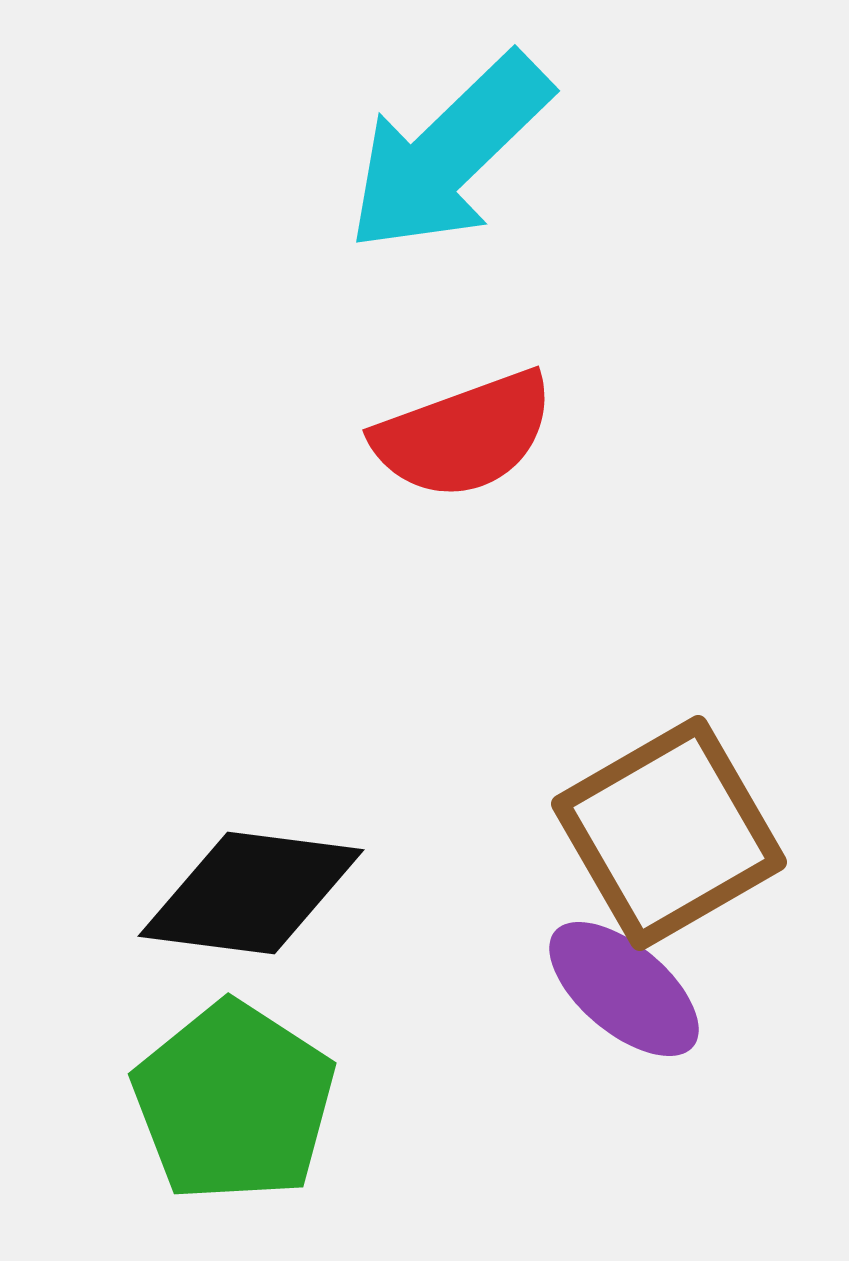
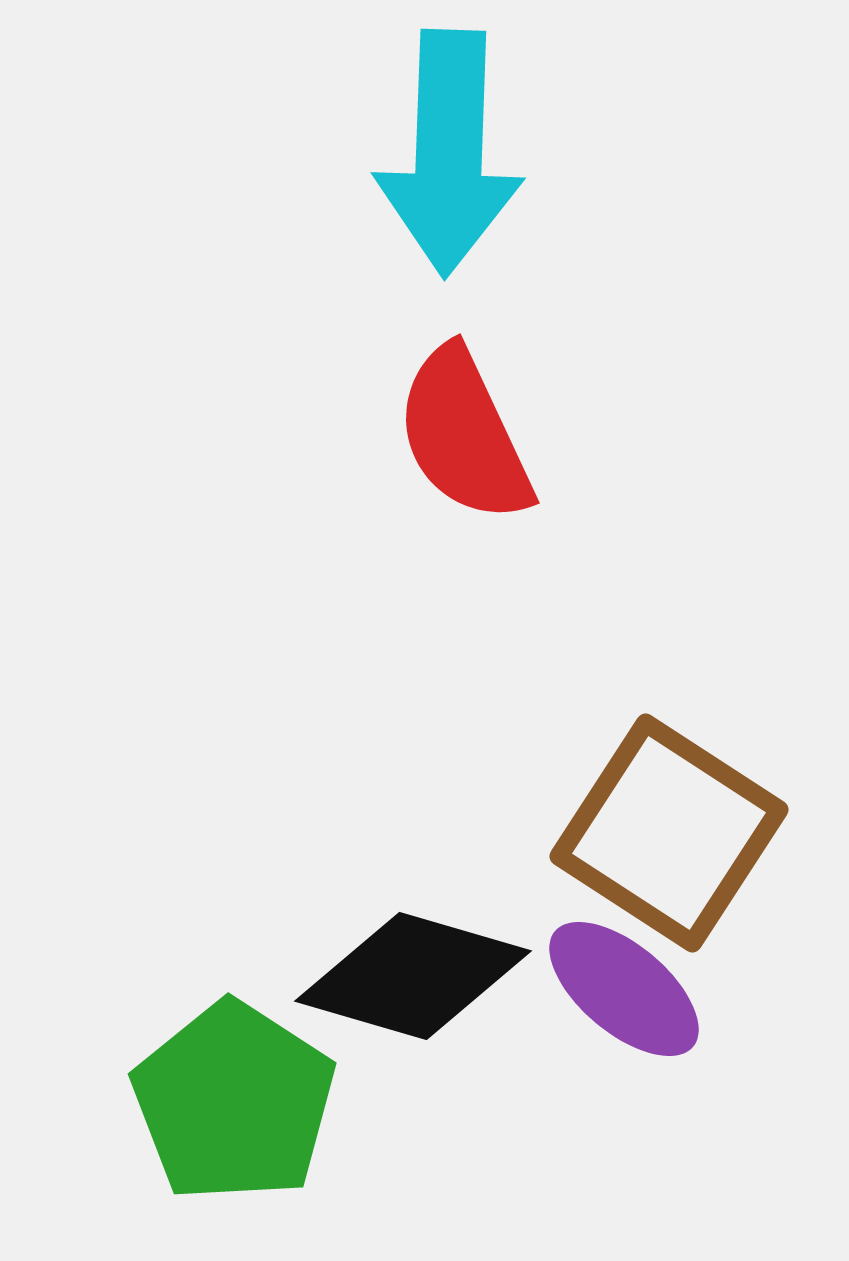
cyan arrow: rotated 44 degrees counterclockwise
red semicircle: rotated 85 degrees clockwise
brown square: rotated 27 degrees counterclockwise
black diamond: moved 162 px right, 83 px down; rotated 9 degrees clockwise
